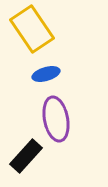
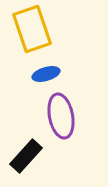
yellow rectangle: rotated 15 degrees clockwise
purple ellipse: moved 5 px right, 3 px up
